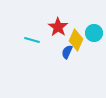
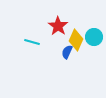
red star: moved 1 px up
cyan circle: moved 4 px down
cyan line: moved 2 px down
